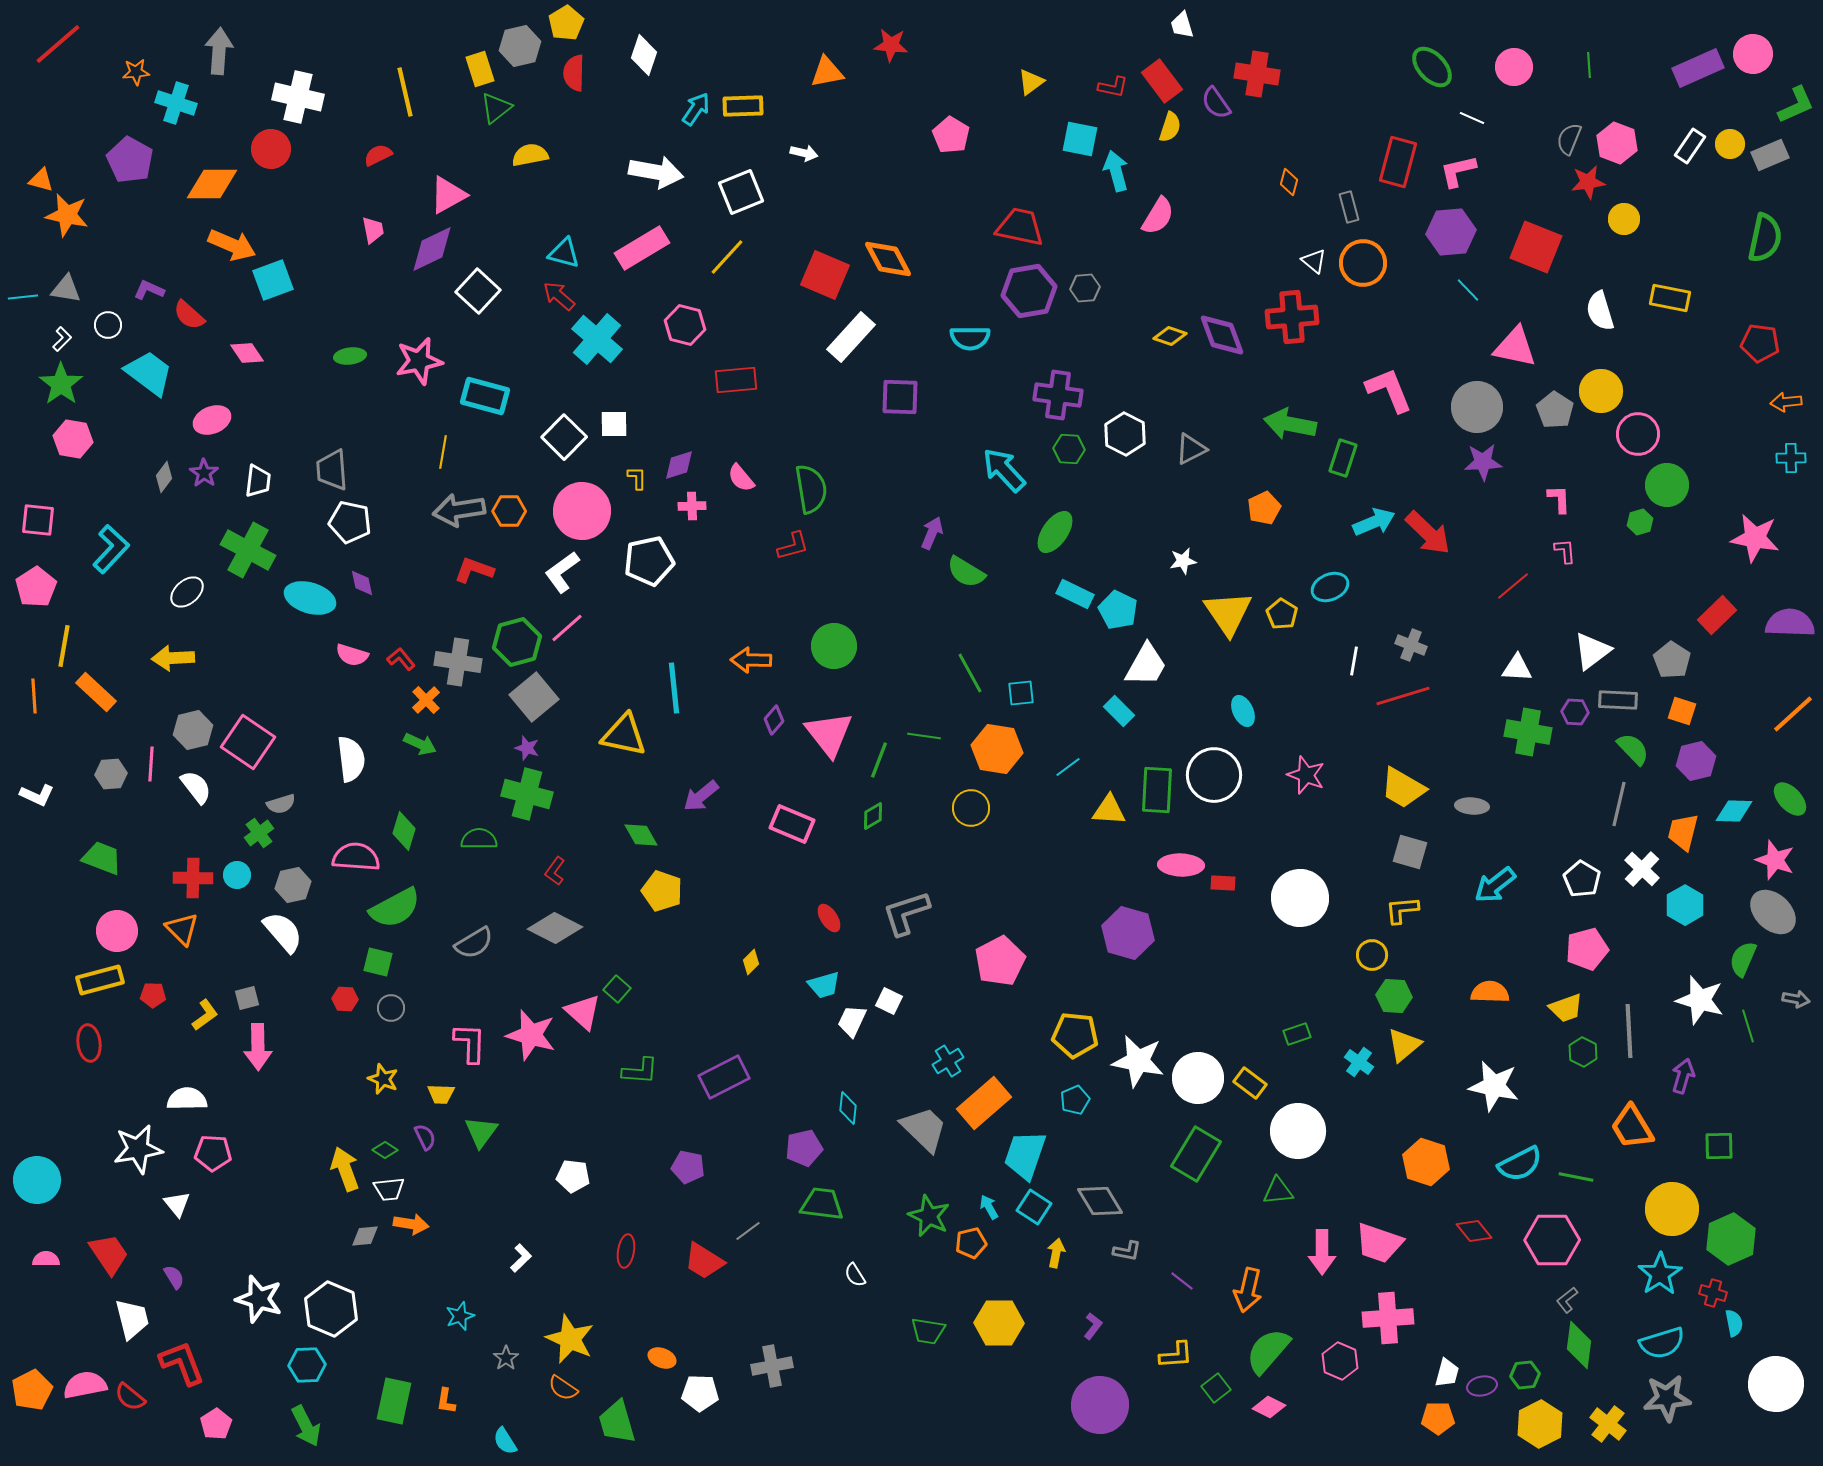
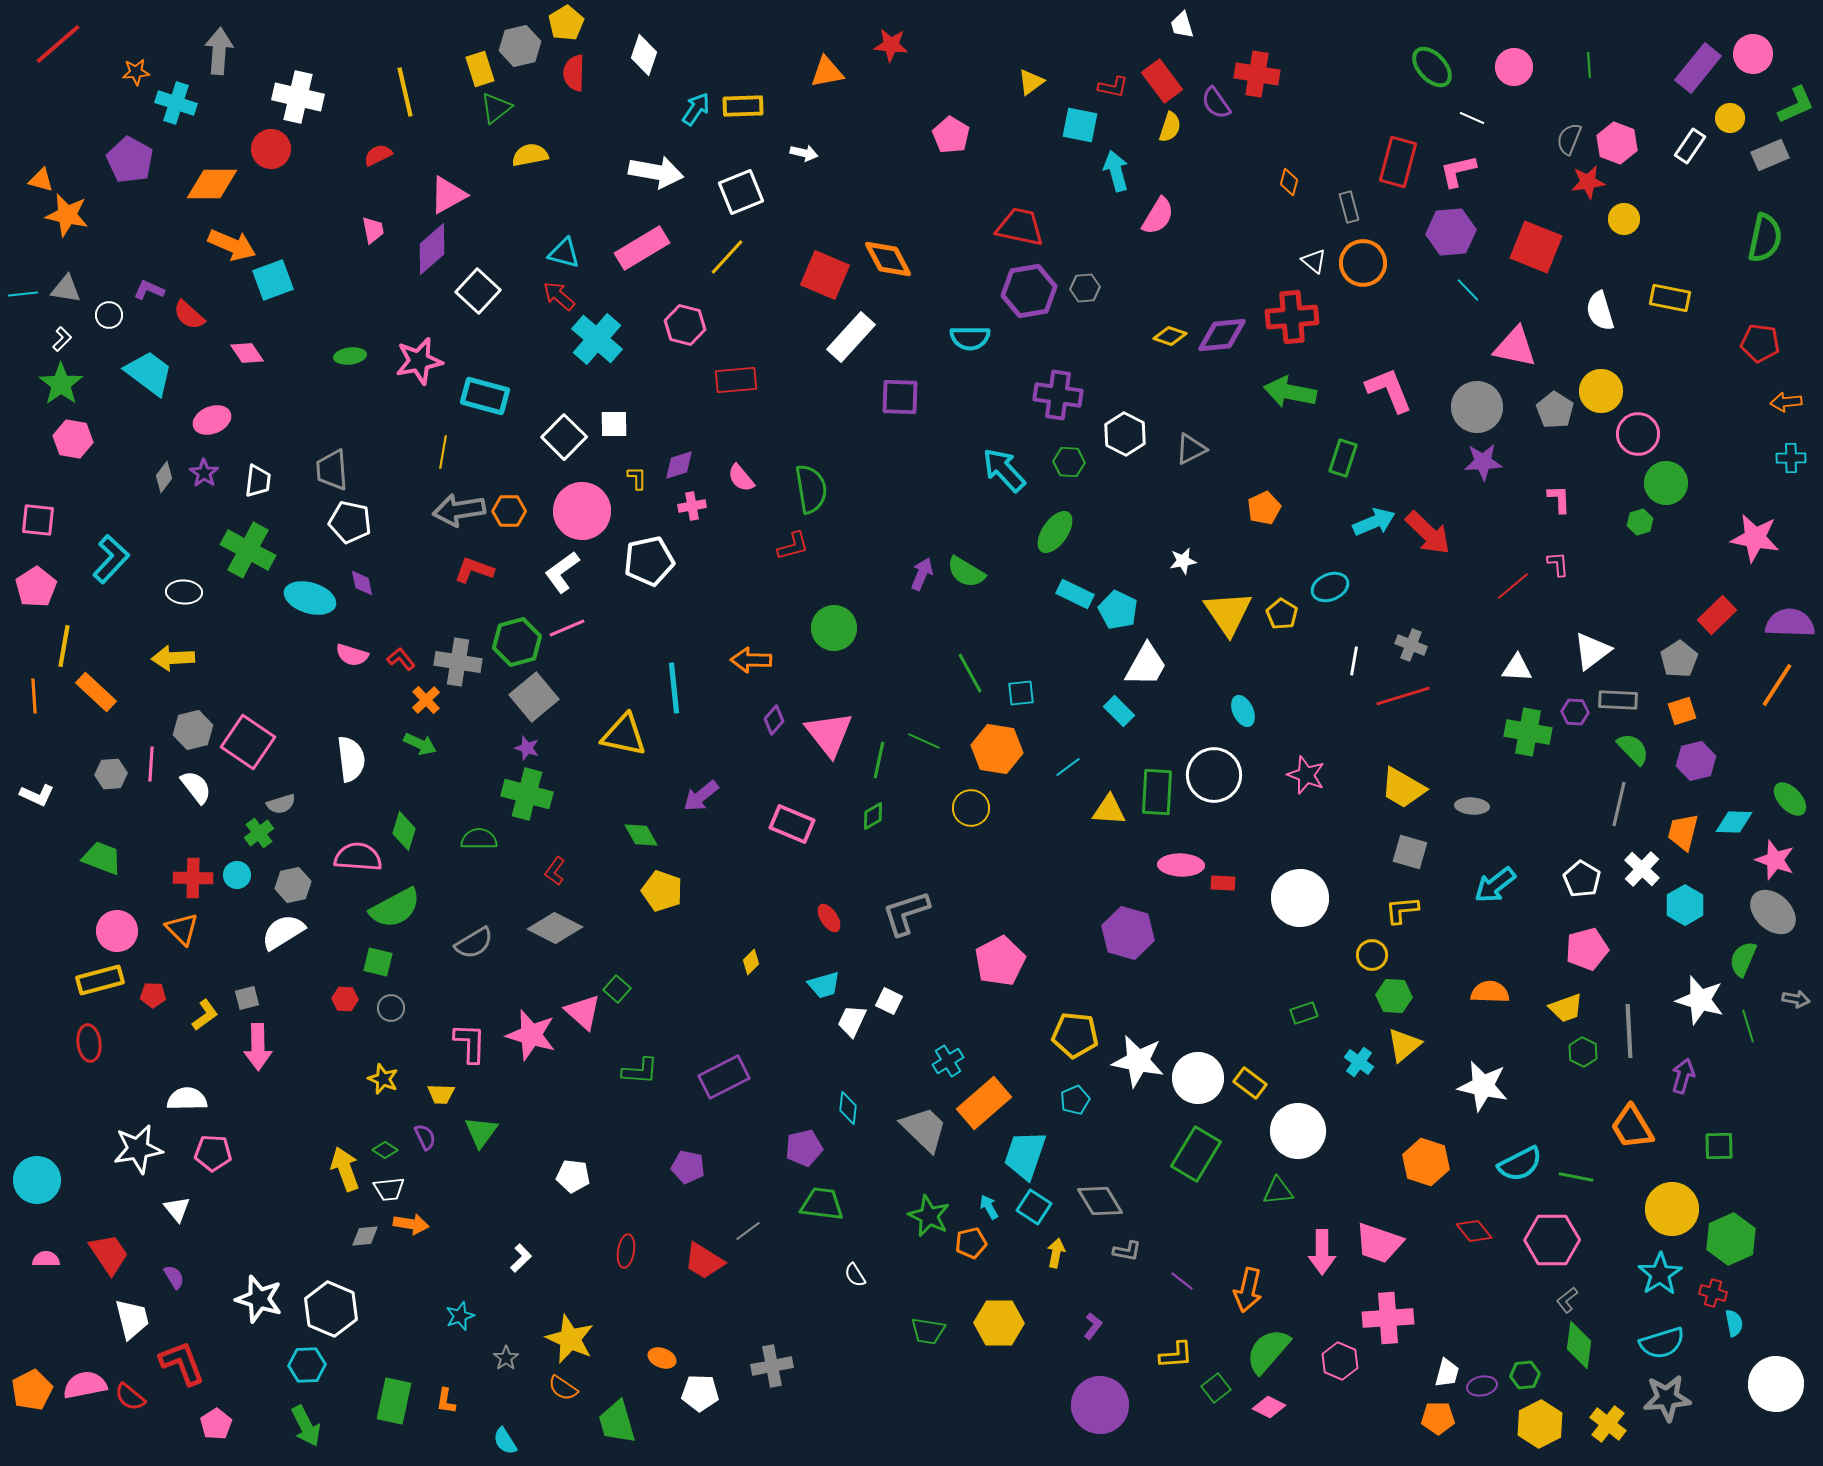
purple rectangle at (1698, 68): rotated 27 degrees counterclockwise
cyan square at (1080, 139): moved 14 px up
yellow circle at (1730, 144): moved 26 px up
purple diamond at (432, 249): rotated 16 degrees counterclockwise
cyan line at (23, 297): moved 3 px up
white circle at (108, 325): moved 1 px right, 10 px up
purple diamond at (1222, 335): rotated 75 degrees counterclockwise
green arrow at (1290, 424): moved 32 px up
green hexagon at (1069, 449): moved 13 px down
green circle at (1667, 485): moved 1 px left, 2 px up
pink cross at (692, 506): rotated 8 degrees counterclockwise
purple arrow at (932, 533): moved 10 px left, 41 px down
cyan L-shape at (111, 549): moved 10 px down
pink L-shape at (1565, 551): moved 7 px left, 13 px down
white ellipse at (187, 592): moved 3 px left; rotated 44 degrees clockwise
pink line at (567, 628): rotated 18 degrees clockwise
green circle at (834, 646): moved 18 px up
gray pentagon at (1672, 660): moved 7 px right, 1 px up; rotated 6 degrees clockwise
orange square at (1682, 711): rotated 36 degrees counterclockwise
orange line at (1793, 714): moved 16 px left, 29 px up; rotated 15 degrees counterclockwise
green line at (924, 736): moved 5 px down; rotated 16 degrees clockwise
green line at (879, 760): rotated 9 degrees counterclockwise
green rectangle at (1157, 790): moved 2 px down
cyan diamond at (1734, 811): moved 11 px down
pink semicircle at (356, 857): moved 2 px right
white semicircle at (283, 932): rotated 81 degrees counterclockwise
green rectangle at (1297, 1034): moved 7 px right, 21 px up
white star at (1494, 1086): moved 11 px left
white triangle at (177, 1204): moved 5 px down
